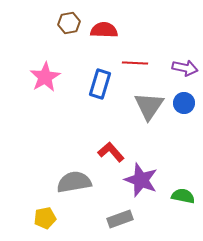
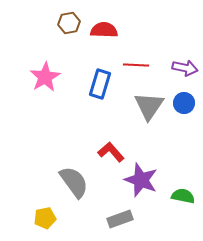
red line: moved 1 px right, 2 px down
gray semicircle: rotated 64 degrees clockwise
